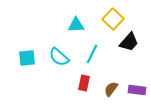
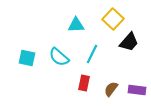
cyan square: rotated 18 degrees clockwise
